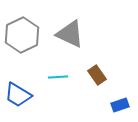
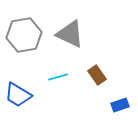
gray hexagon: moved 2 px right; rotated 16 degrees clockwise
cyan line: rotated 12 degrees counterclockwise
